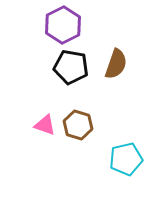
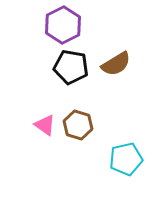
brown semicircle: rotated 40 degrees clockwise
pink triangle: rotated 15 degrees clockwise
